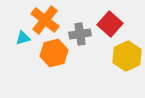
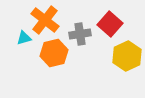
cyan triangle: moved 1 px right
